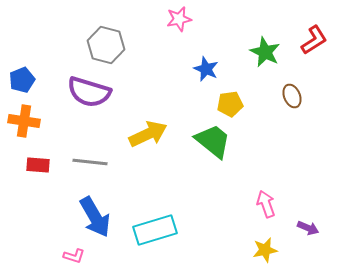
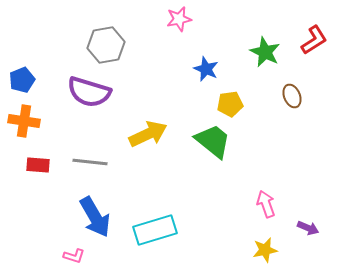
gray hexagon: rotated 24 degrees counterclockwise
